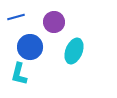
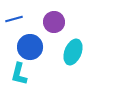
blue line: moved 2 px left, 2 px down
cyan ellipse: moved 1 px left, 1 px down
